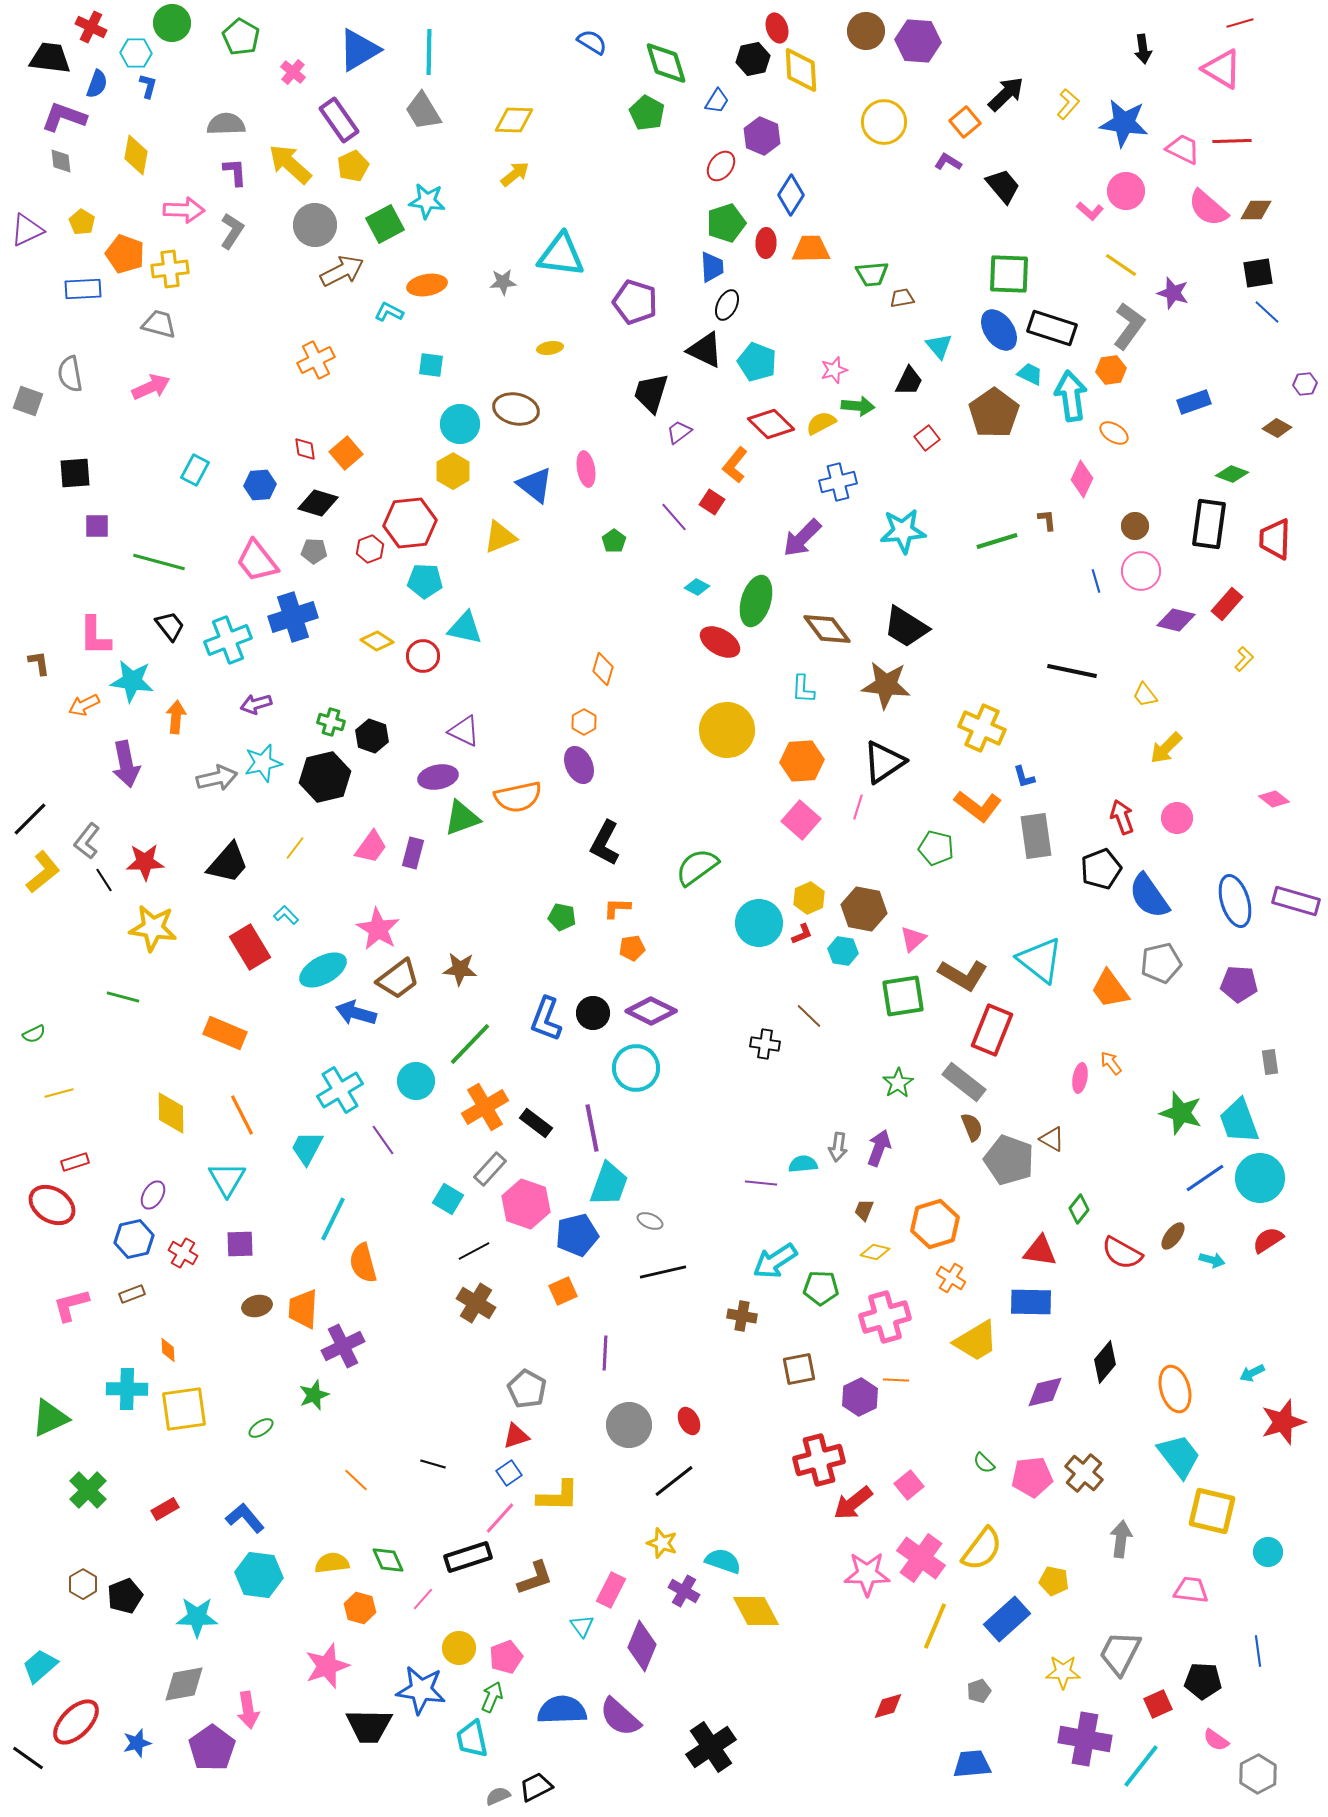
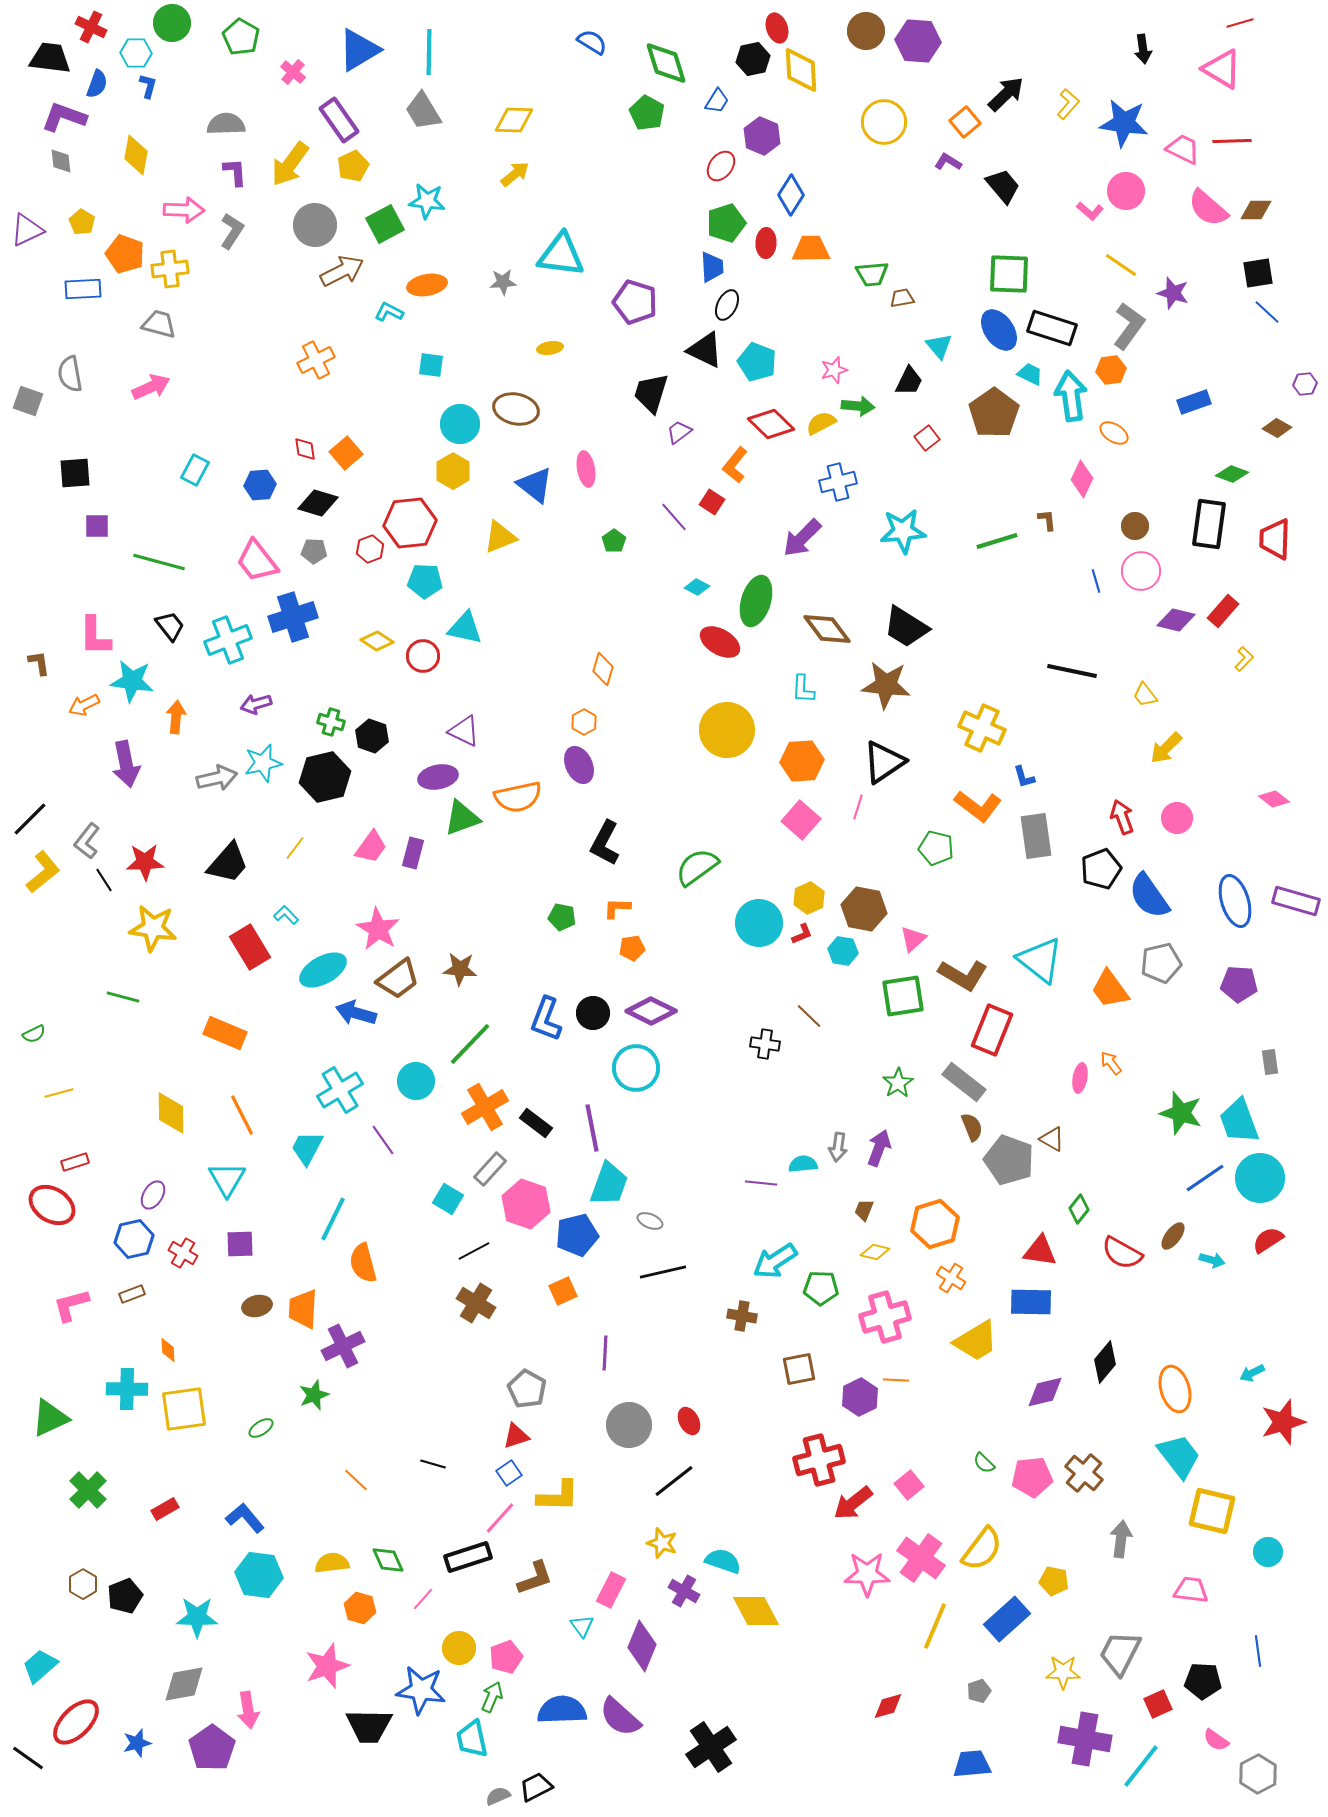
yellow arrow at (290, 164): rotated 96 degrees counterclockwise
red rectangle at (1227, 604): moved 4 px left, 7 px down
